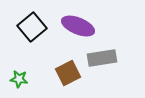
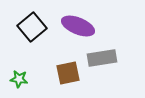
brown square: rotated 15 degrees clockwise
